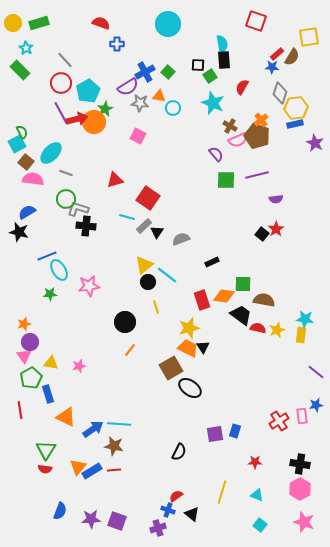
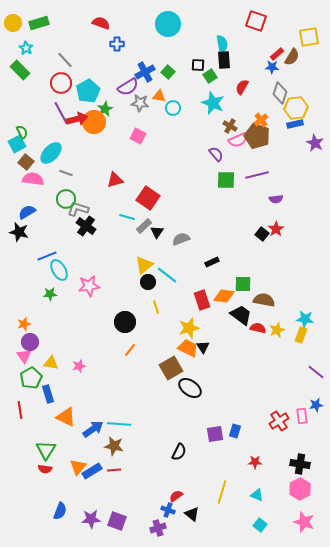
black cross at (86, 226): rotated 30 degrees clockwise
yellow rectangle at (301, 335): rotated 14 degrees clockwise
